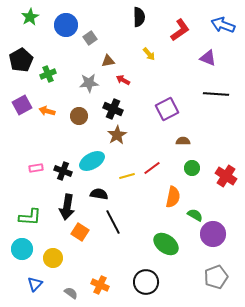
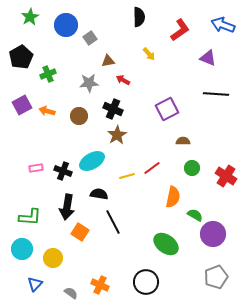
black pentagon at (21, 60): moved 3 px up
